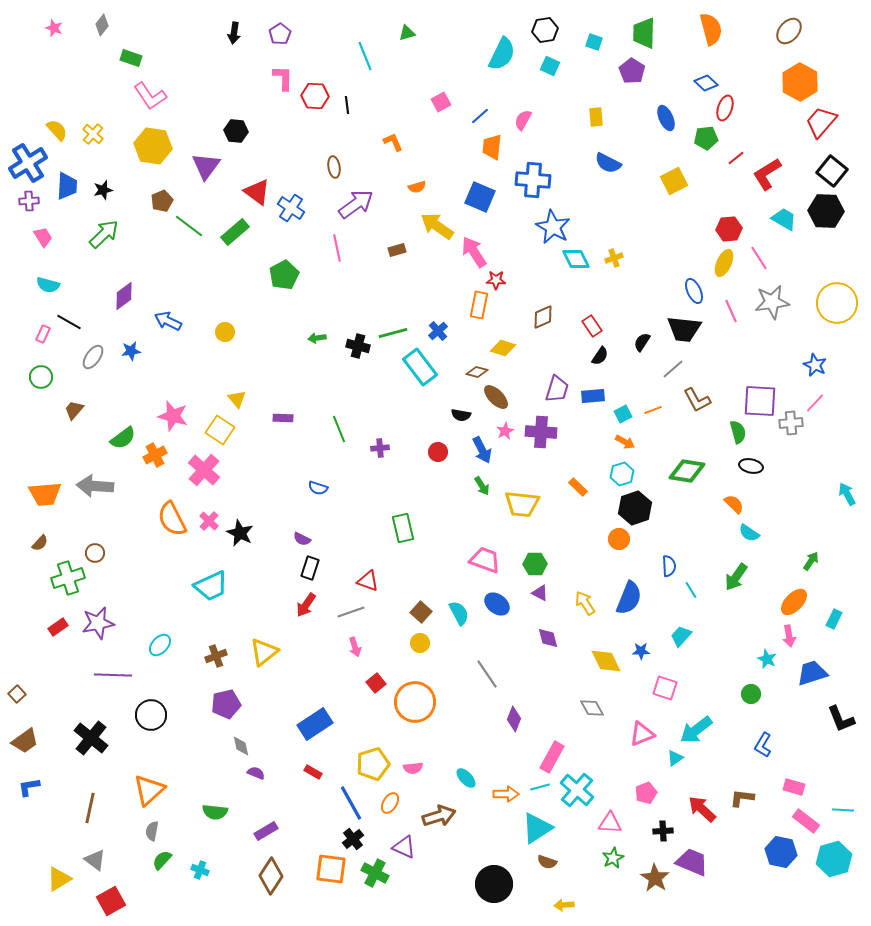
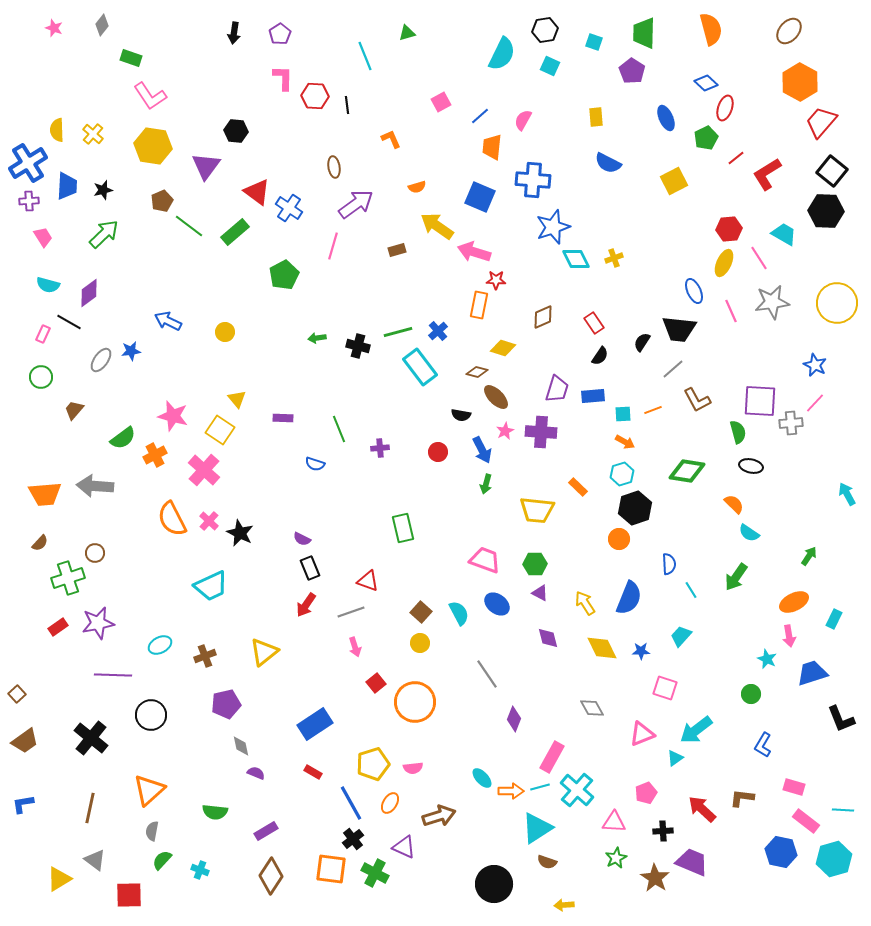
yellow semicircle at (57, 130): rotated 140 degrees counterclockwise
green pentagon at (706, 138): rotated 20 degrees counterclockwise
orange L-shape at (393, 142): moved 2 px left, 3 px up
blue cross at (291, 208): moved 2 px left
cyan trapezoid at (784, 219): moved 15 px down
blue star at (553, 227): rotated 24 degrees clockwise
pink line at (337, 248): moved 4 px left, 2 px up; rotated 28 degrees clockwise
pink arrow at (474, 252): rotated 40 degrees counterclockwise
purple diamond at (124, 296): moved 35 px left, 3 px up
red rectangle at (592, 326): moved 2 px right, 3 px up
black trapezoid at (684, 329): moved 5 px left
green line at (393, 333): moved 5 px right, 1 px up
gray ellipse at (93, 357): moved 8 px right, 3 px down
cyan square at (623, 414): rotated 24 degrees clockwise
green arrow at (482, 486): moved 4 px right, 2 px up; rotated 48 degrees clockwise
blue semicircle at (318, 488): moved 3 px left, 24 px up
yellow trapezoid at (522, 504): moved 15 px right, 6 px down
green arrow at (811, 561): moved 2 px left, 5 px up
blue semicircle at (669, 566): moved 2 px up
black rectangle at (310, 568): rotated 40 degrees counterclockwise
orange ellipse at (794, 602): rotated 20 degrees clockwise
cyan ellipse at (160, 645): rotated 20 degrees clockwise
brown cross at (216, 656): moved 11 px left
yellow diamond at (606, 661): moved 4 px left, 13 px up
cyan ellipse at (466, 778): moved 16 px right
blue L-shape at (29, 787): moved 6 px left, 17 px down
orange arrow at (506, 794): moved 5 px right, 3 px up
pink triangle at (610, 823): moved 4 px right, 1 px up
green star at (613, 858): moved 3 px right
red square at (111, 901): moved 18 px right, 6 px up; rotated 28 degrees clockwise
